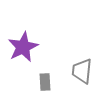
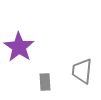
purple star: moved 4 px left; rotated 12 degrees counterclockwise
